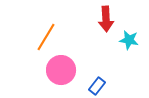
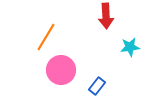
red arrow: moved 3 px up
cyan star: moved 1 px right, 7 px down; rotated 18 degrees counterclockwise
